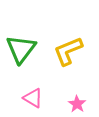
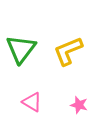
pink triangle: moved 1 px left, 4 px down
pink star: moved 2 px right, 1 px down; rotated 18 degrees counterclockwise
